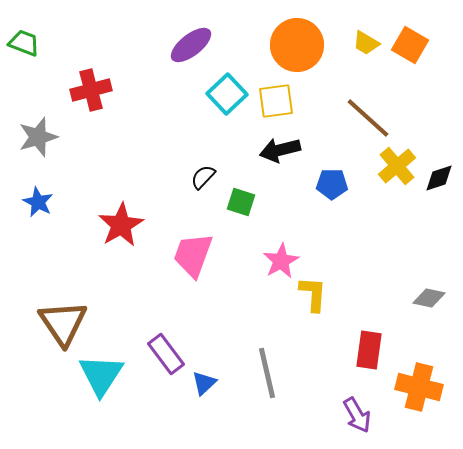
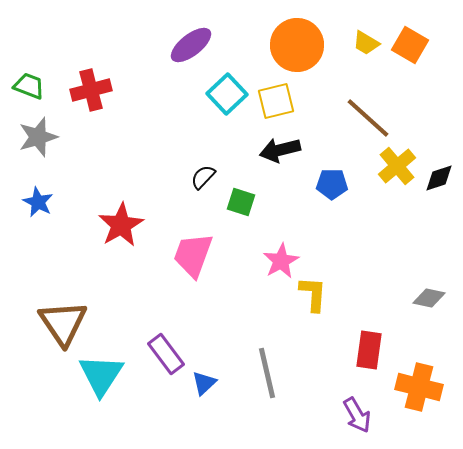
green trapezoid: moved 5 px right, 43 px down
yellow square: rotated 6 degrees counterclockwise
